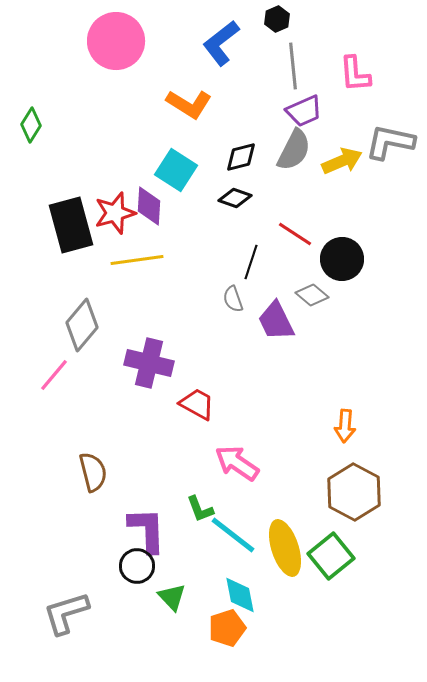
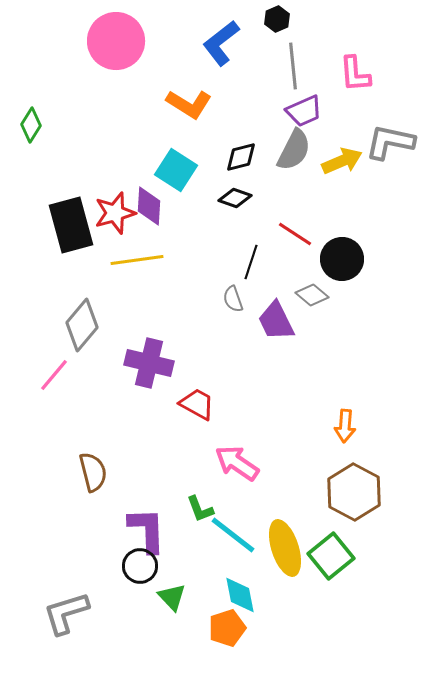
black circle at (137, 566): moved 3 px right
